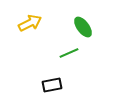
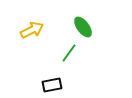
yellow arrow: moved 2 px right, 7 px down
green line: rotated 30 degrees counterclockwise
